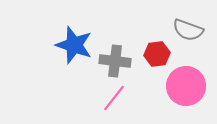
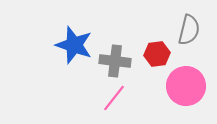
gray semicircle: moved 1 px right; rotated 96 degrees counterclockwise
